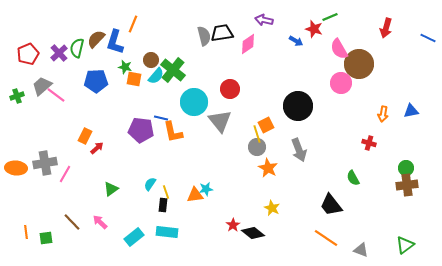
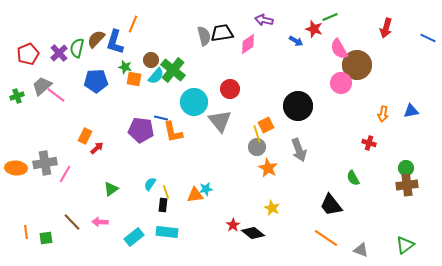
brown circle at (359, 64): moved 2 px left, 1 px down
pink arrow at (100, 222): rotated 42 degrees counterclockwise
